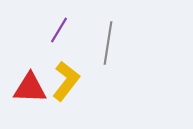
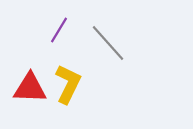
gray line: rotated 51 degrees counterclockwise
yellow L-shape: moved 2 px right, 3 px down; rotated 12 degrees counterclockwise
